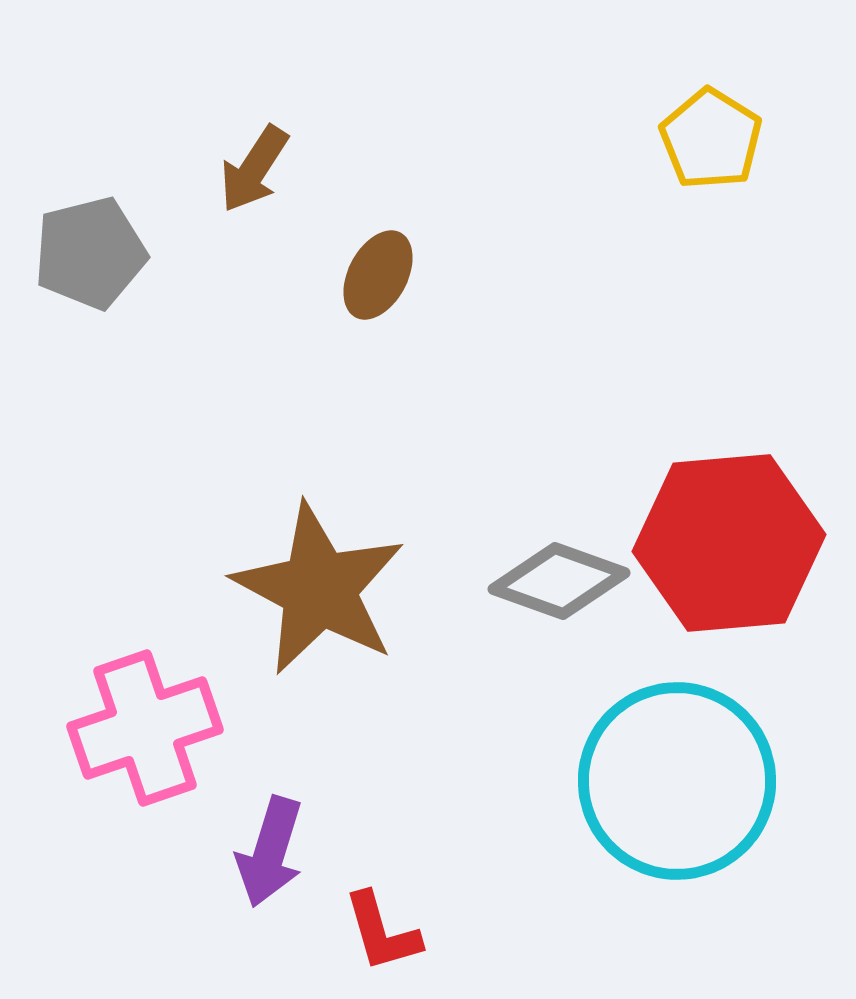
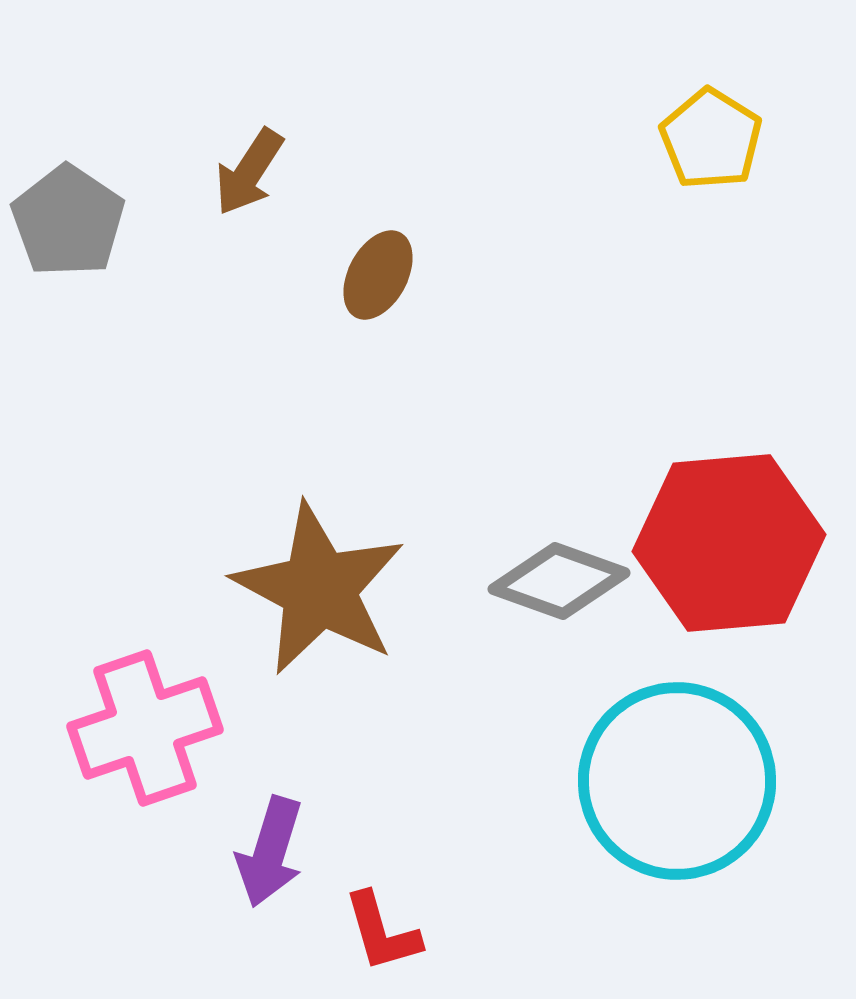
brown arrow: moved 5 px left, 3 px down
gray pentagon: moved 22 px left, 32 px up; rotated 24 degrees counterclockwise
